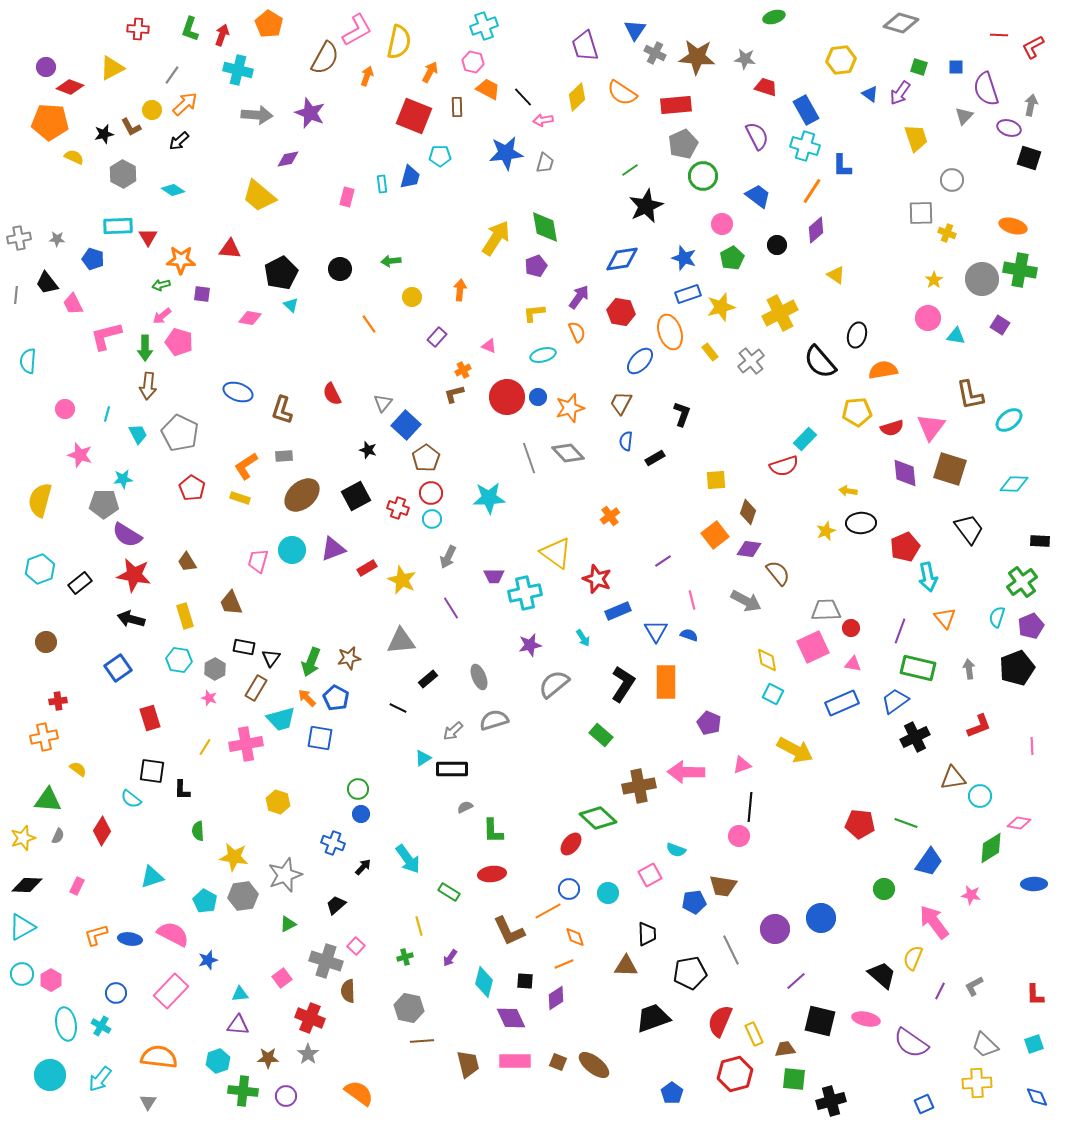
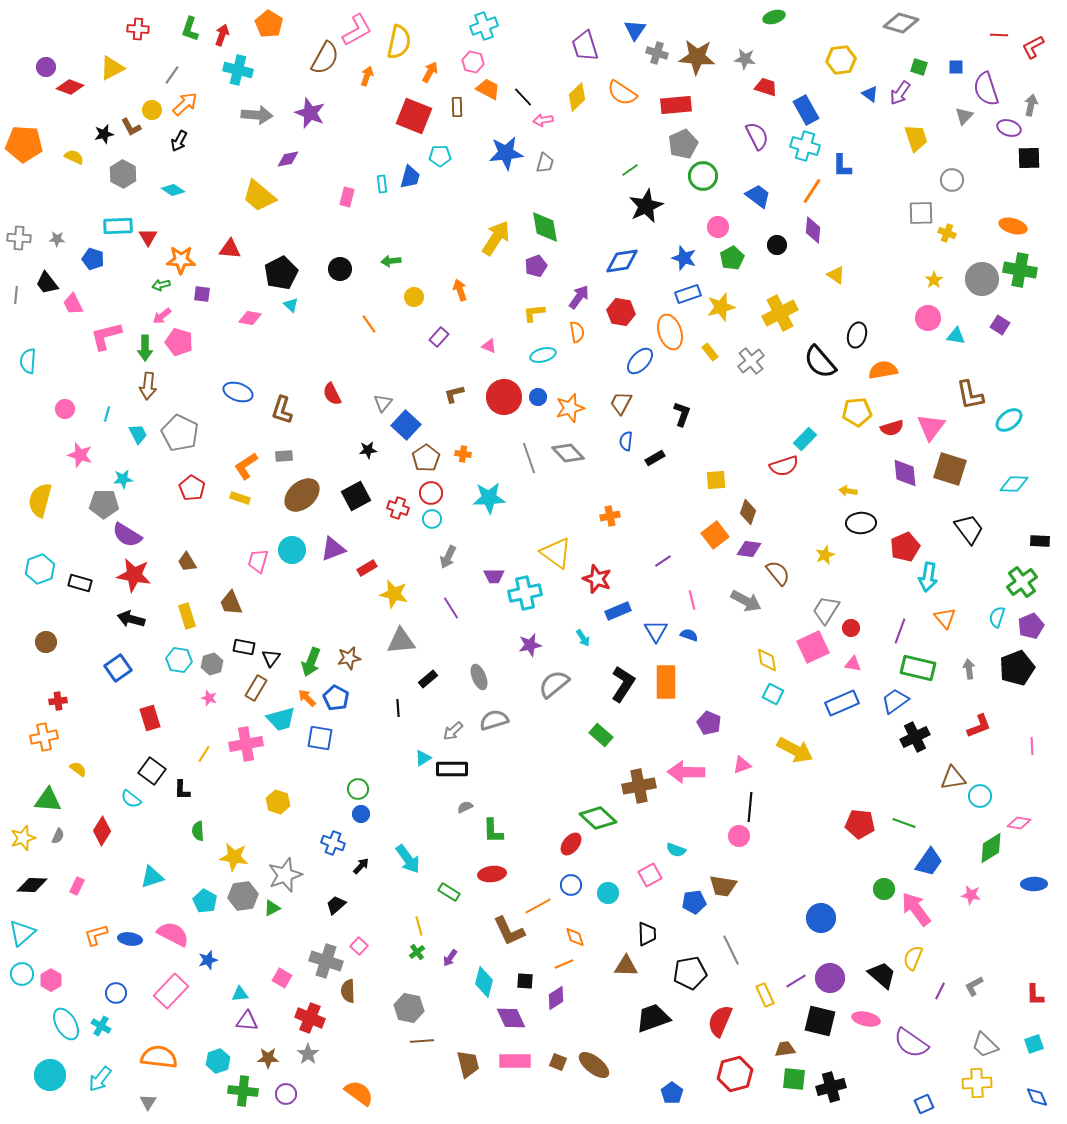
gray cross at (655, 53): moved 2 px right; rotated 10 degrees counterclockwise
orange pentagon at (50, 122): moved 26 px left, 22 px down
black arrow at (179, 141): rotated 20 degrees counterclockwise
black square at (1029, 158): rotated 20 degrees counterclockwise
pink circle at (722, 224): moved 4 px left, 3 px down
purple diamond at (816, 230): moved 3 px left; rotated 44 degrees counterclockwise
gray cross at (19, 238): rotated 15 degrees clockwise
blue diamond at (622, 259): moved 2 px down
orange arrow at (460, 290): rotated 25 degrees counterclockwise
yellow circle at (412, 297): moved 2 px right
orange semicircle at (577, 332): rotated 15 degrees clockwise
purple rectangle at (437, 337): moved 2 px right
orange cross at (463, 370): moved 84 px down; rotated 35 degrees clockwise
red circle at (507, 397): moved 3 px left
black star at (368, 450): rotated 24 degrees counterclockwise
orange cross at (610, 516): rotated 24 degrees clockwise
yellow star at (826, 531): moved 1 px left, 24 px down
cyan arrow at (928, 577): rotated 20 degrees clockwise
yellow star at (402, 580): moved 8 px left, 14 px down; rotated 12 degrees counterclockwise
black rectangle at (80, 583): rotated 55 degrees clockwise
gray trapezoid at (826, 610): rotated 56 degrees counterclockwise
yellow rectangle at (185, 616): moved 2 px right
gray hexagon at (215, 669): moved 3 px left, 5 px up; rotated 10 degrees clockwise
black line at (398, 708): rotated 60 degrees clockwise
yellow line at (205, 747): moved 1 px left, 7 px down
black square at (152, 771): rotated 28 degrees clockwise
green line at (906, 823): moved 2 px left
black arrow at (363, 867): moved 2 px left, 1 px up
black diamond at (27, 885): moved 5 px right
blue circle at (569, 889): moved 2 px right, 4 px up
orange line at (548, 911): moved 10 px left, 5 px up
pink arrow at (934, 922): moved 18 px left, 13 px up
green triangle at (288, 924): moved 16 px left, 16 px up
cyan triangle at (22, 927): moved 6 px down; rotated 12 degrees counterclockwise
purple circle at (775, 929): moved 55 px right, 49 px down
pink square at (356, 946): moved 3 px right
green cross at (405, 957): moved 12 px right, 5 px up; rotated 21 degrees counterclockwise
pink square at (282, 978): rotated 24 degrees counterclockwise
purple line at (796, 981): rotated 10 degrees clockwise
cyan ellipse at (66, 1024): rotated 20 degrees counterclockwise
purple triangle at (238, 1025): moved 9 px right, 4 px up
yellow rectangle at (754, 1034): moved 11 px right, 39 px up
purple circle at (286, 1096): moved 2 px up
black cross at (831, 1101): moved 14 px up
